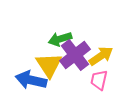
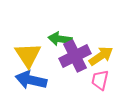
green arrow: rotated 25 degrees clockwise
purple cross: moved 1 px down; rotated 12 degrees clockwise
yellow triangle: moved 21 px left, 10 px up
pink trapezoid: moved 1 px right
